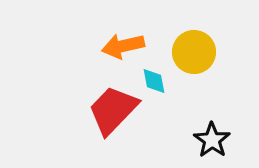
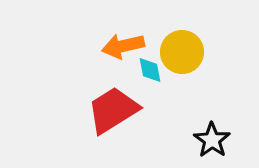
yellow circle: moved 12 px left
cyan diamond: moved 4 px left, 11 px up
red trapezoid: rotated 14 degrees clockwise
